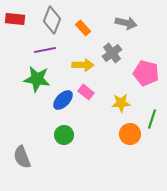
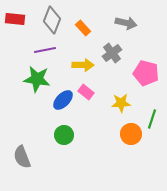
orange circle: moved 1 px right
